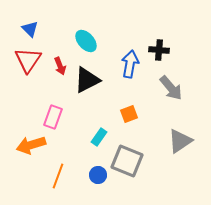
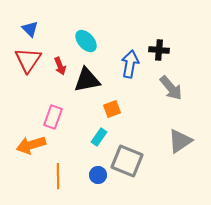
black triangle: rotated 16 degrees clockwise
orange square: moved 17 px left, 5 px up
orange line: rotated 20 degrees counterclockwise
